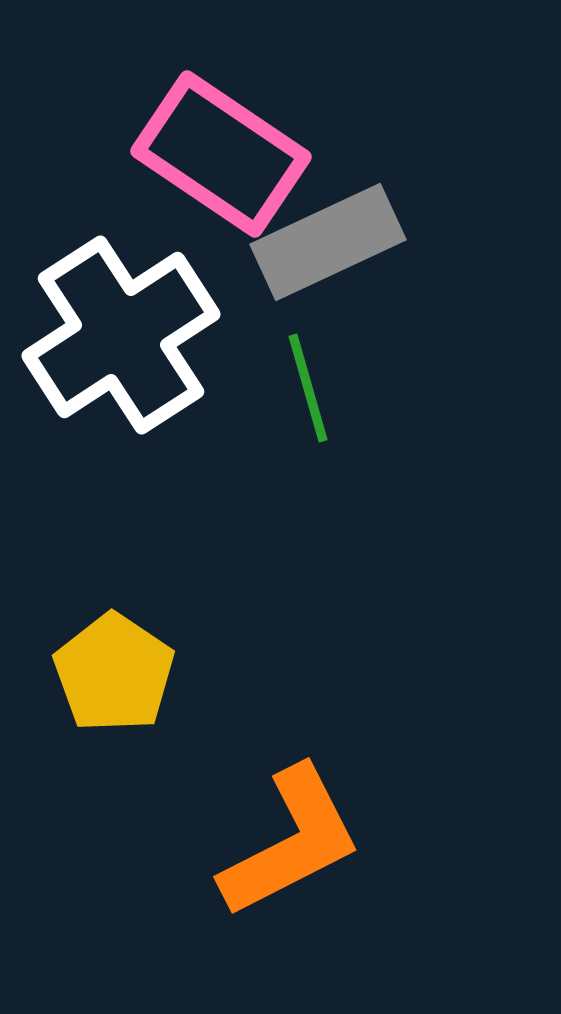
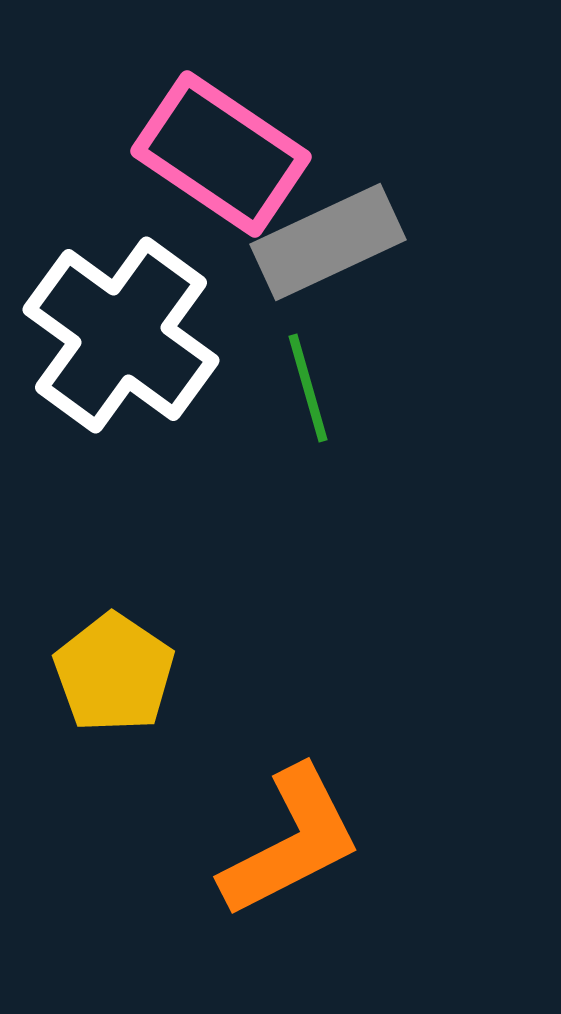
white cross: rotated 21 degrees counterclockwise
